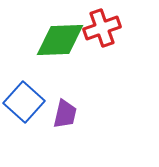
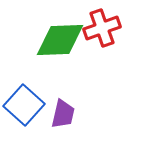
blue square: moved 3 px down
purple trapezoid: moved 2 px left
